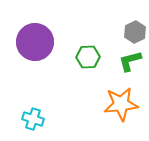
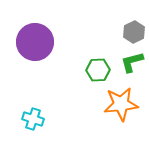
gray hexagon: moved 1 px left
green hexagon: moved 10 px right, 13 px down
green L-shape: moved 2 px right, 1 px down
